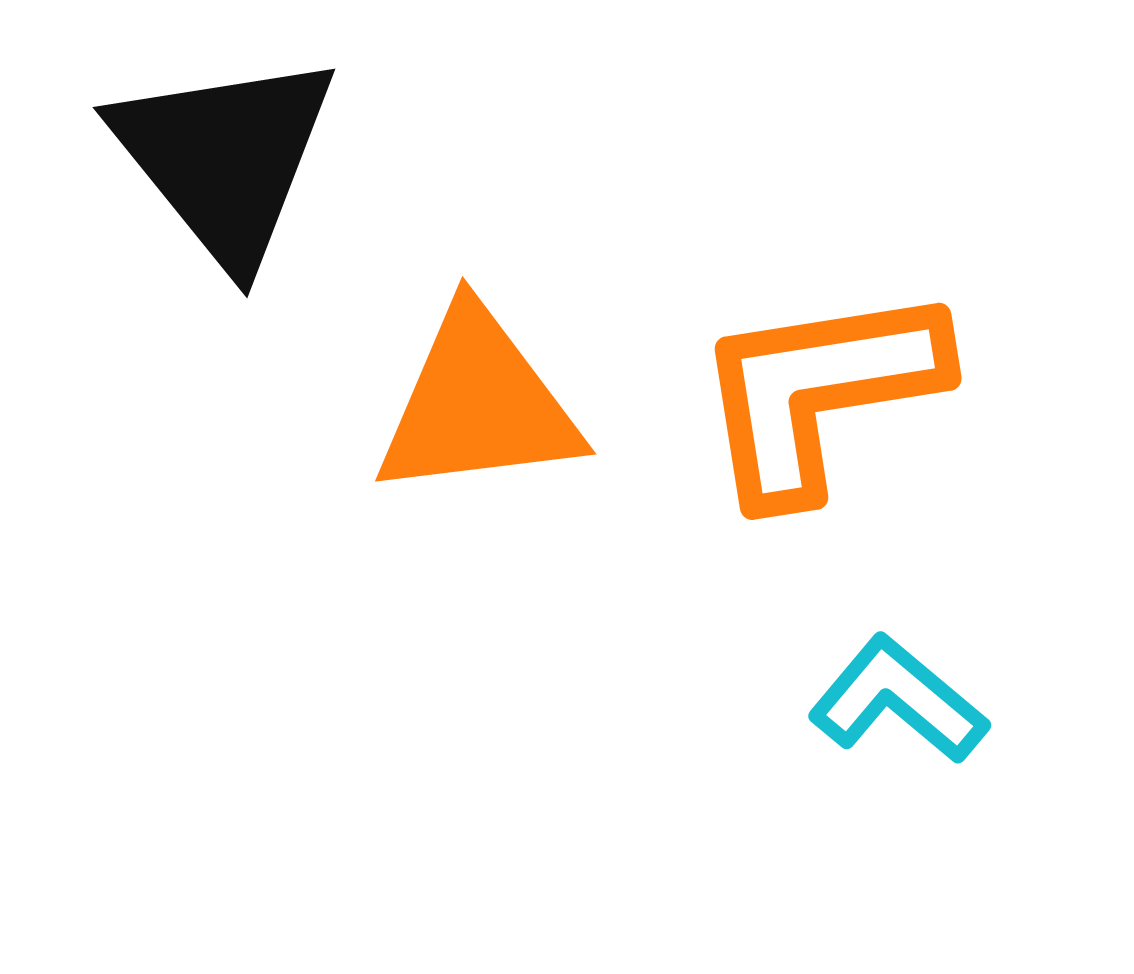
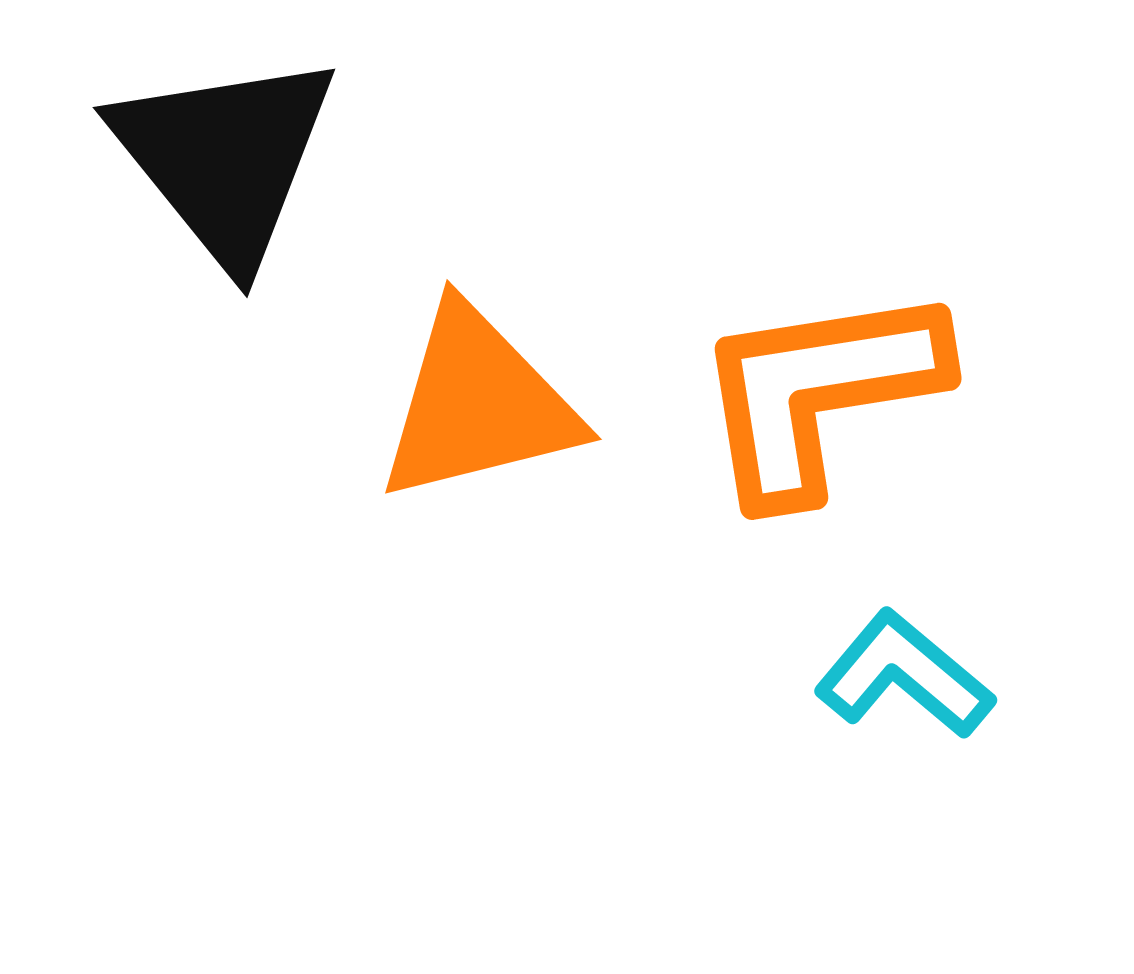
orange triangle: rotated 7 degrees counterclockwise
cyan L-shape: moved 6 px right, 25 px up
